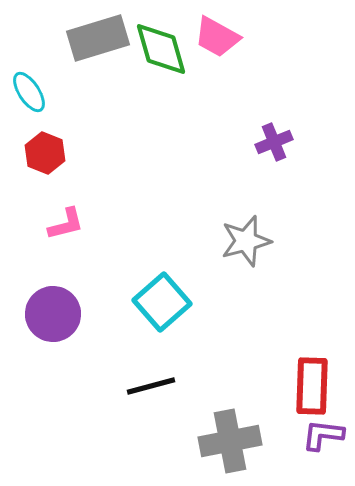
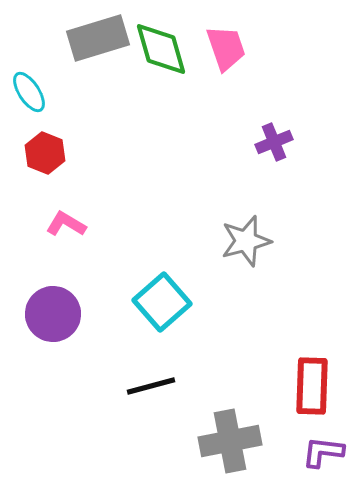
pink trapezoid: moved 9 px right, 11 px down; rotated 138 degrees counterclockwise
pink L-shape: rotated 135 degrees counterclockwise
purple L-shape: moved 17 px down
